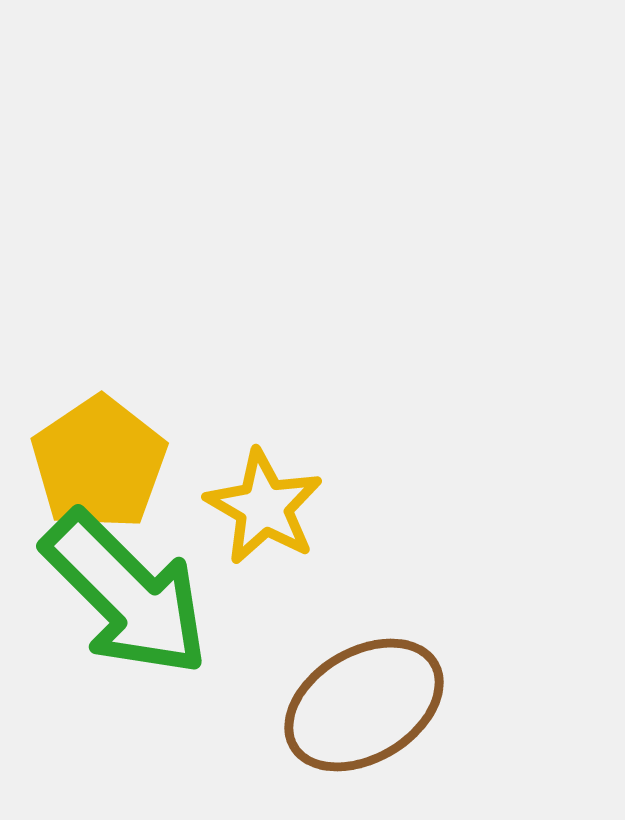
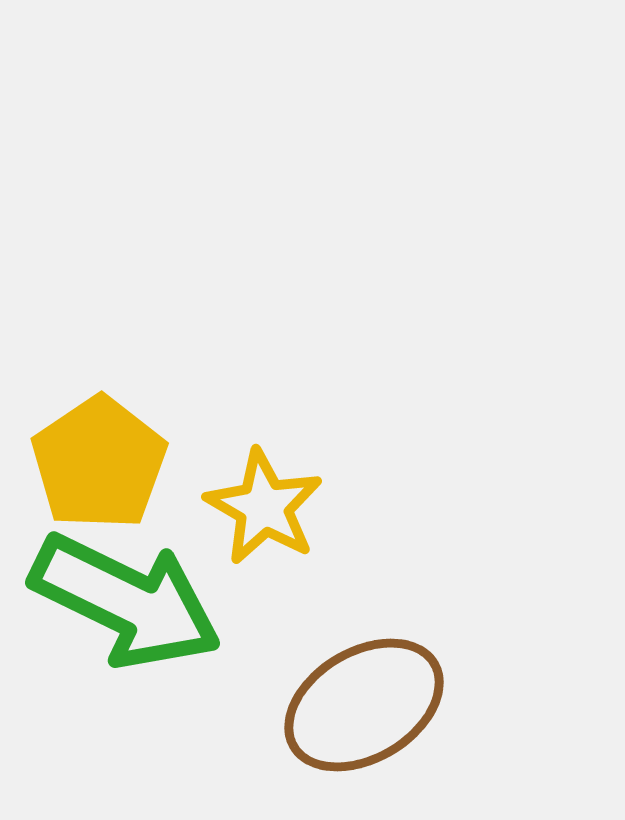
green arrow: moved 7 px down; rotated 19 degrees counterclockwise
